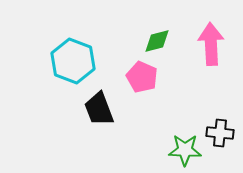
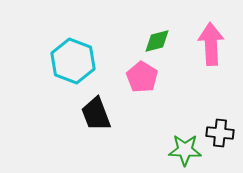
pink pentagon: rotated 8 degrees clockwise
black trapezoid: moved 3 px left, 5 px down
